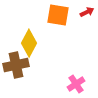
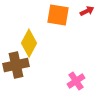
red arrow: moved 1 px up
pink cross: moved 3 px up
